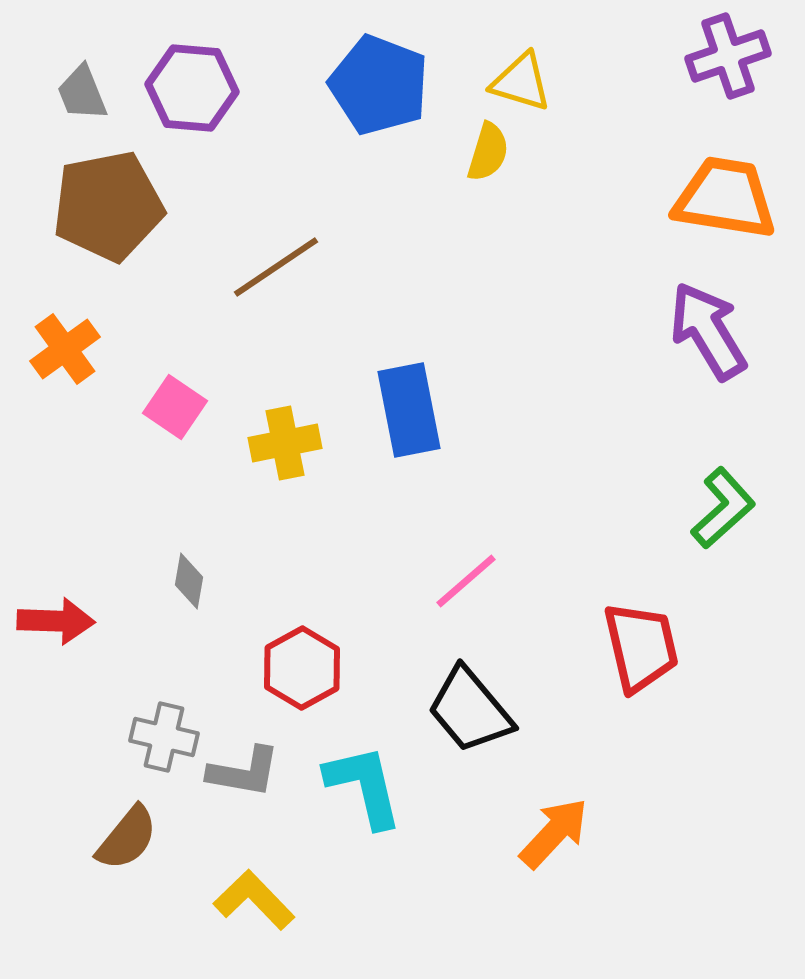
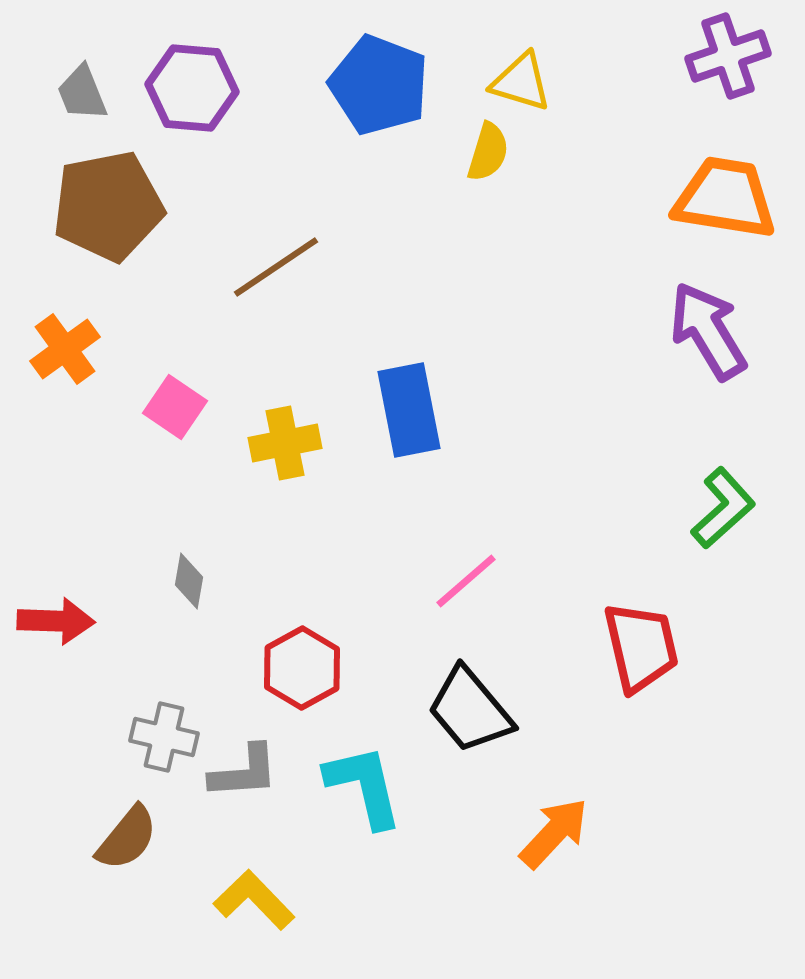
gray L-shape: rotated 14 degrees counterclockwise
